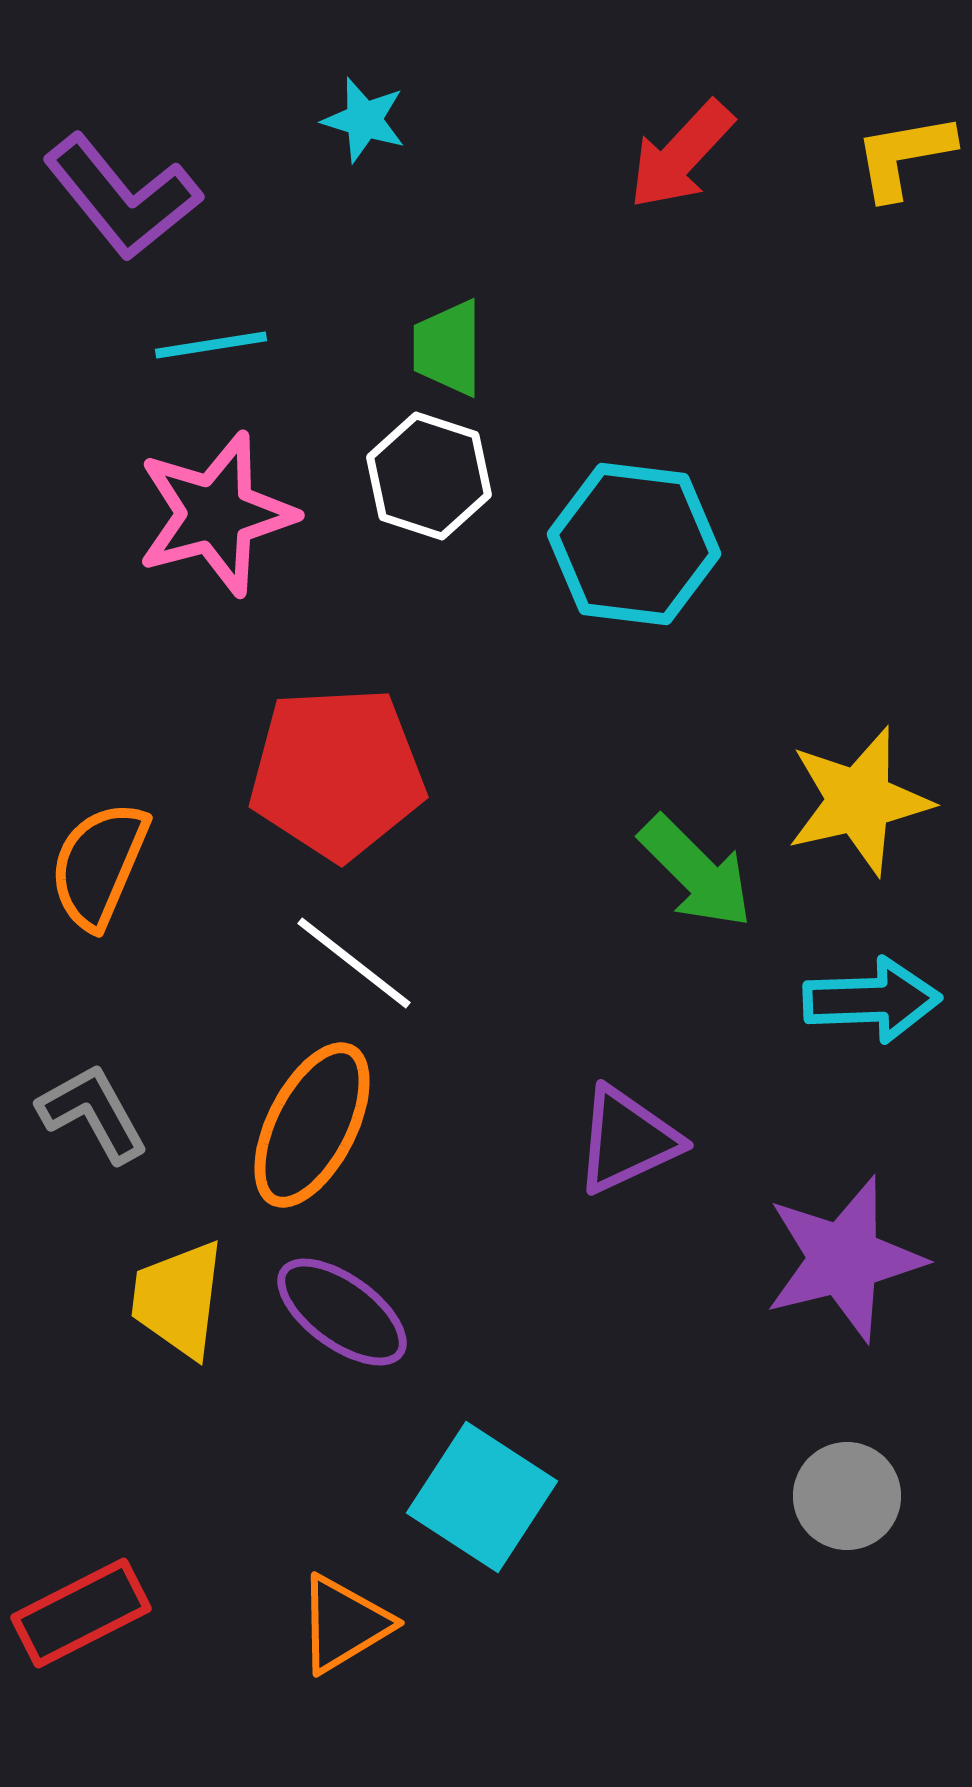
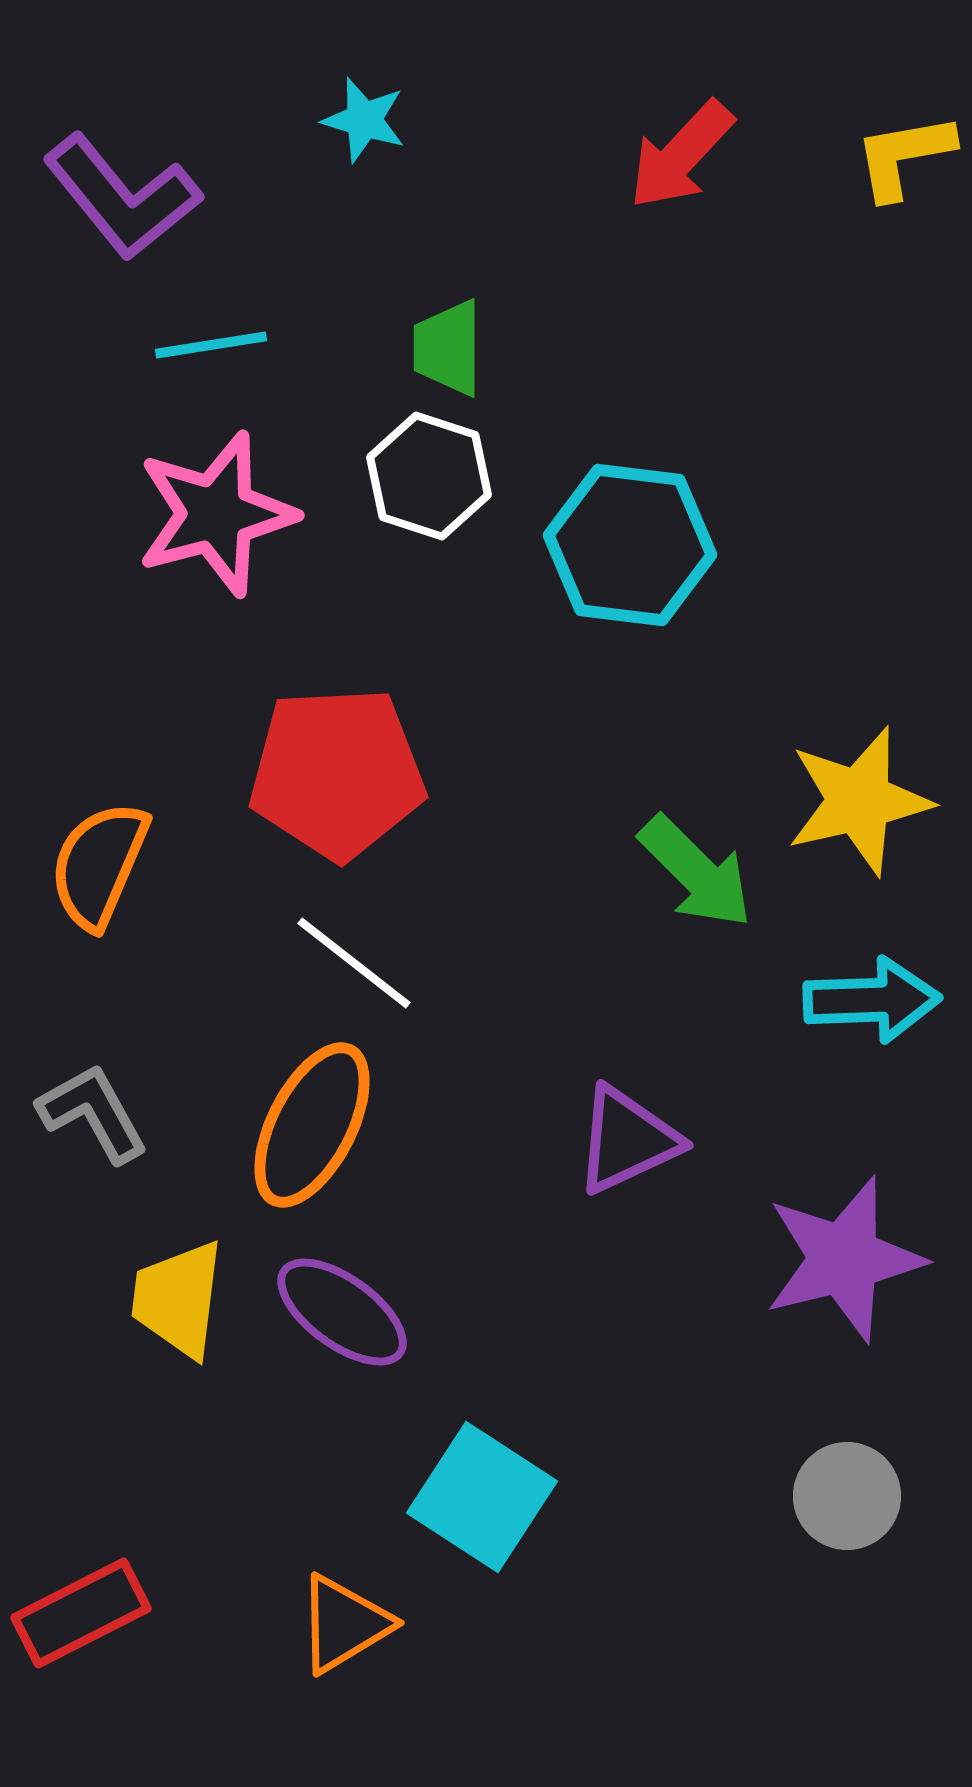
cyan hexagon: moved 4 px left, 1 px down
